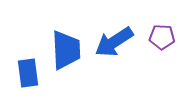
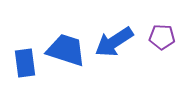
blue trapezoid: rotated 69 degrees counterclockwise
blue rectangle: moved 3 px left, 10 px up
